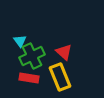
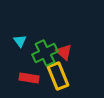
green cross: moved 13 px right, 3 px up
yellow rectangle: moved 2 px left, 1 px up
